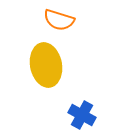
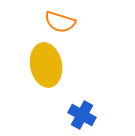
orange semicircle: moved 1 px right, 2 px down
